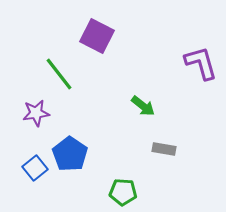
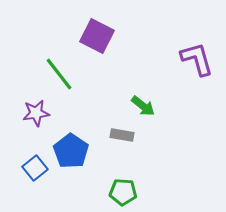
purple L-shape: moved 4 px left, 4 px up
gray rectangle: moved 42 px left, 14 px up
blue pentagon: moved 1 px right, 3 px up
